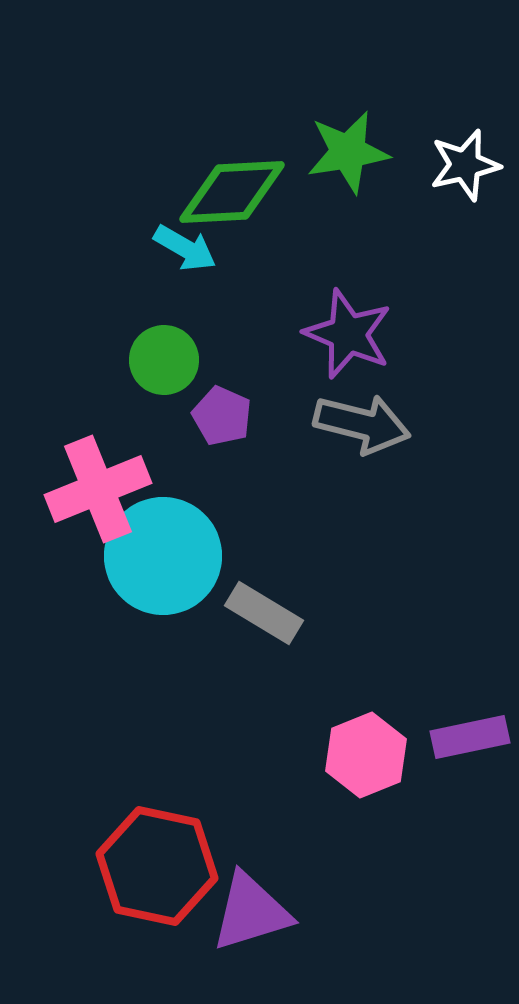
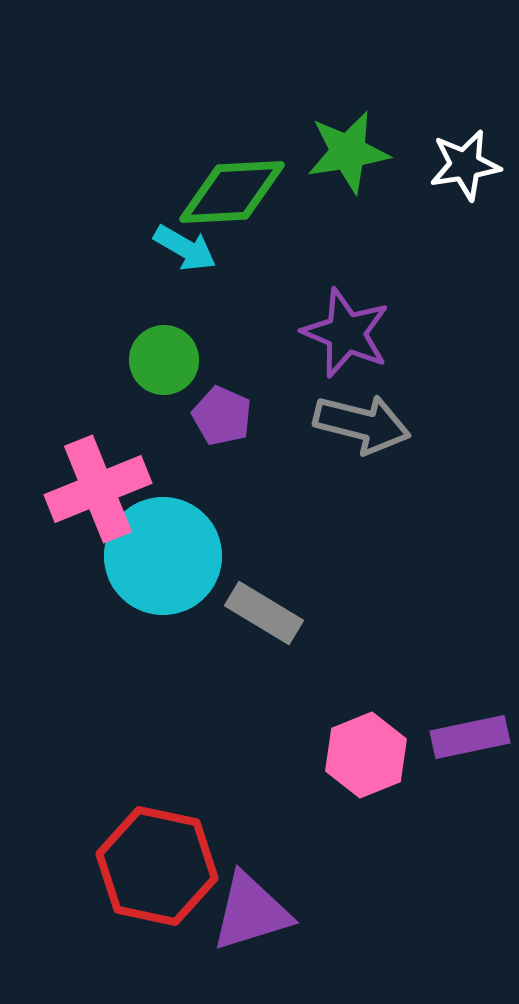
white star: rotated 4 degrees clockwise
purple star: moved 2 px left, 1 px up
